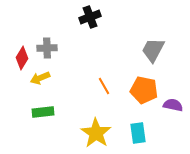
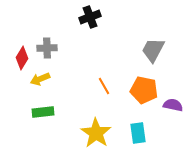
yellow arrow: moved 1 px down
